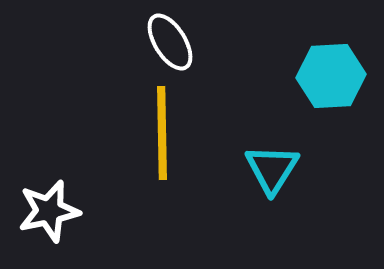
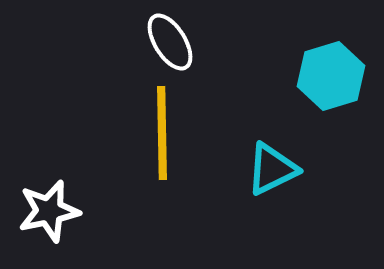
cyan hexagon: rotated 14 degrees counterclockwise
cyan triangle: rotated 32 degrees clockwise
